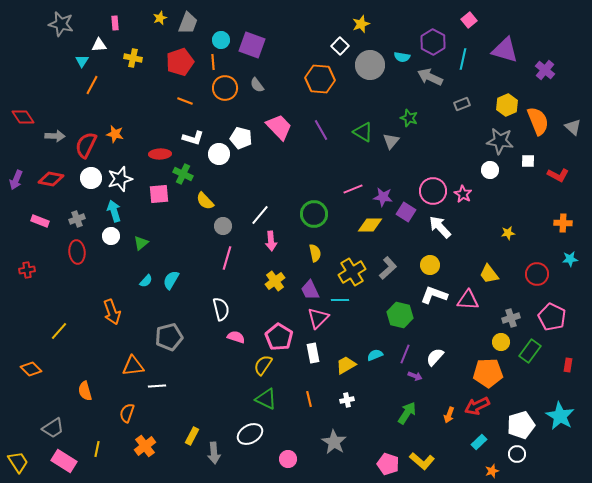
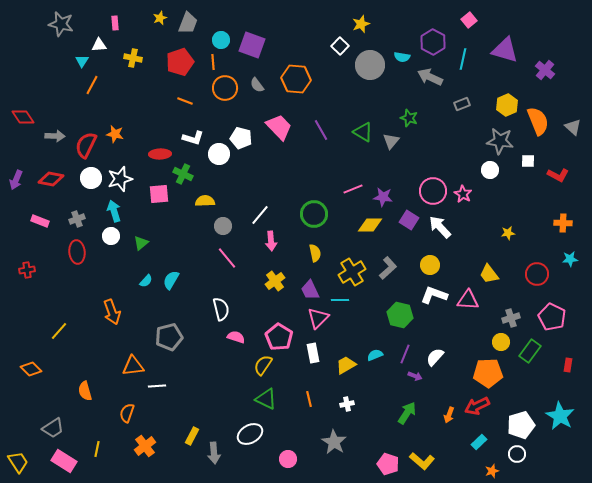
orange hexagon at (320, 79): moved 24 px left
yellow semicircle at (205, 201): rotated 132 degrees clockwise
purple square at (406, 212): moved 3 px right, 8 px down
pink line at (227, 258): rotated 55 degrees counterclockwise
white cross at (347, 400): moved 4 px down
